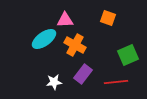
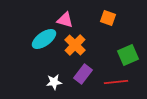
pink triangle: rotated 18 degrees clockwise
orange cross: rotated 15 degrees clockwise
